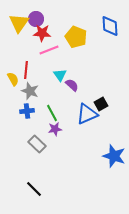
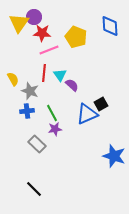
purple circle: moved 2 px left, 2 px up
red line: moved 18 px right, 3 px down
